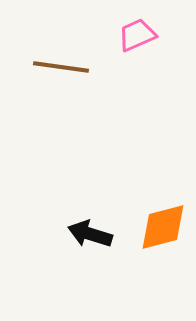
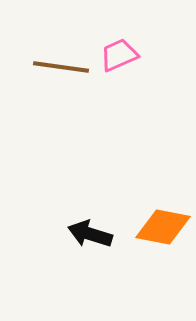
pink trapezoid: moved 18 px left, 20 px down
orange diamond: rotated 26 degrees clockwise
